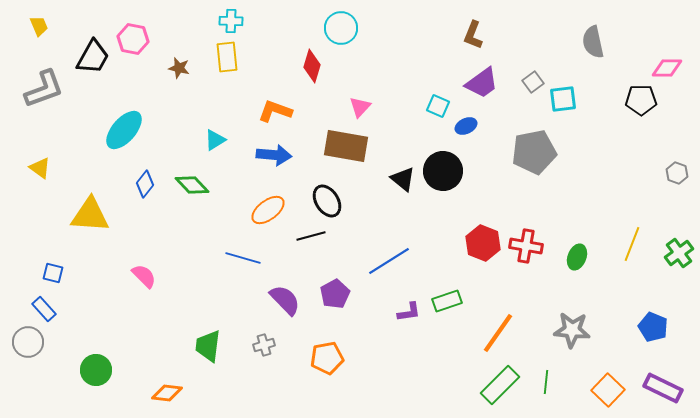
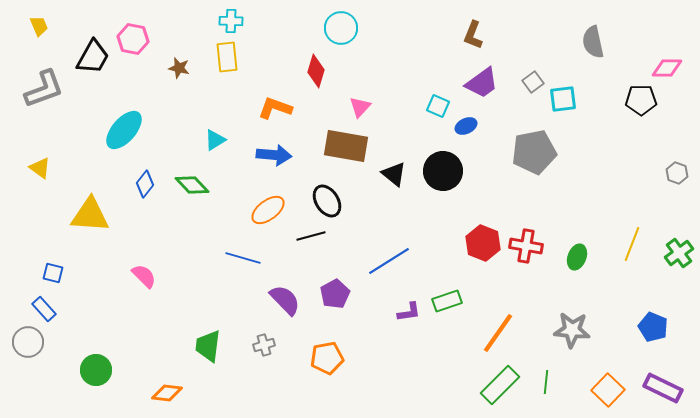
red diamond at (312, 66): moved 4 px right, 5 px down
orange L-shape at (275, 111): moved 3 px up
black triangle at (403, 179): moved 9 px left, 5 px up
